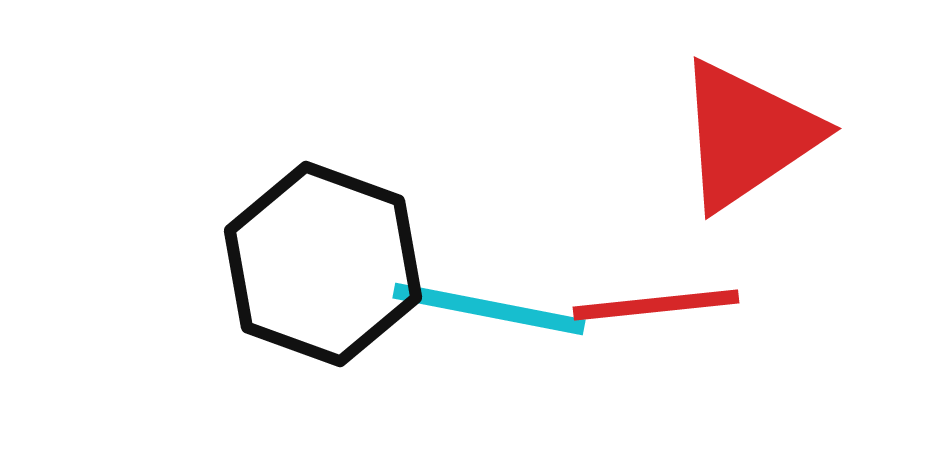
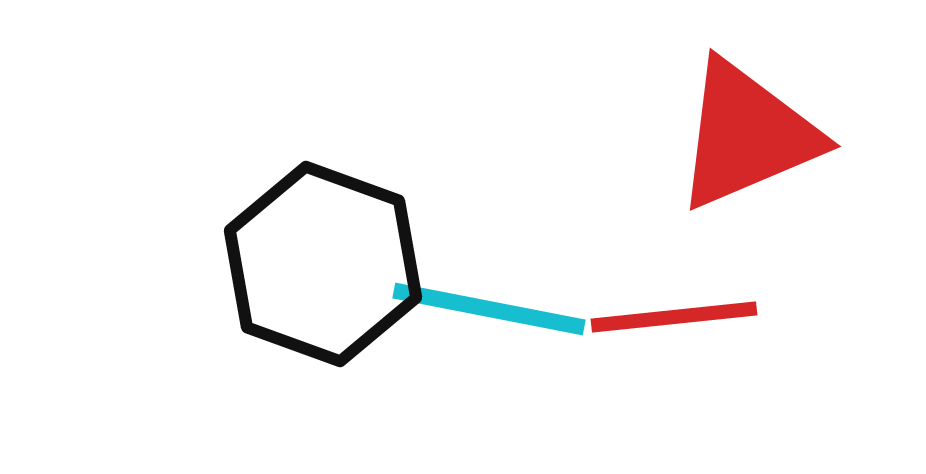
red triangle: rotated 11 degrees clockwise
red line: moved 18 px right, 12 px down
